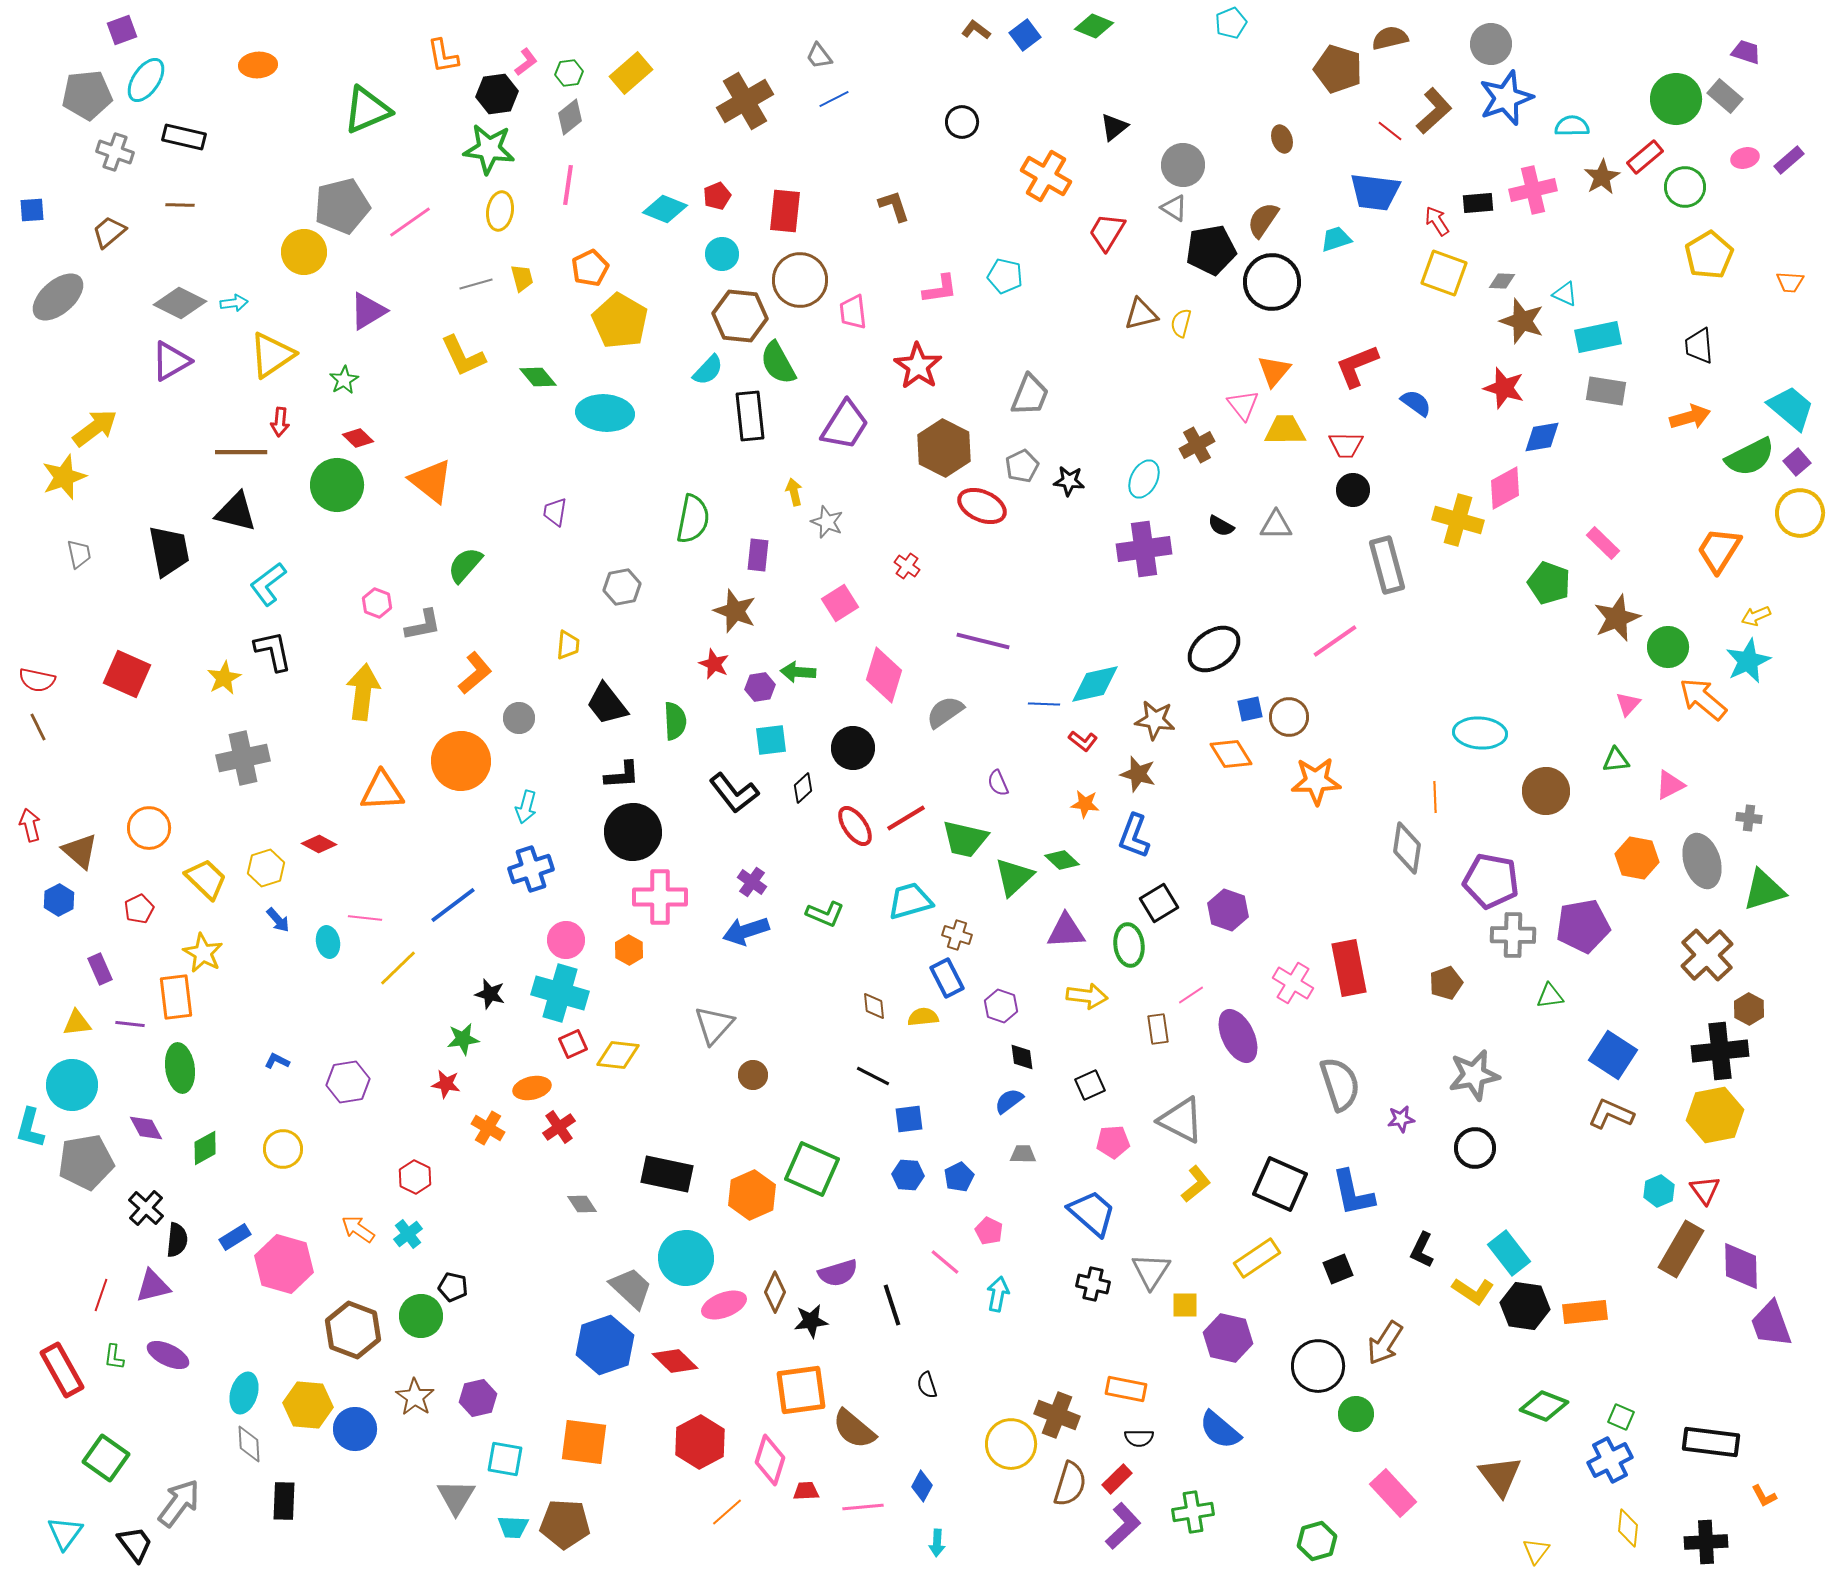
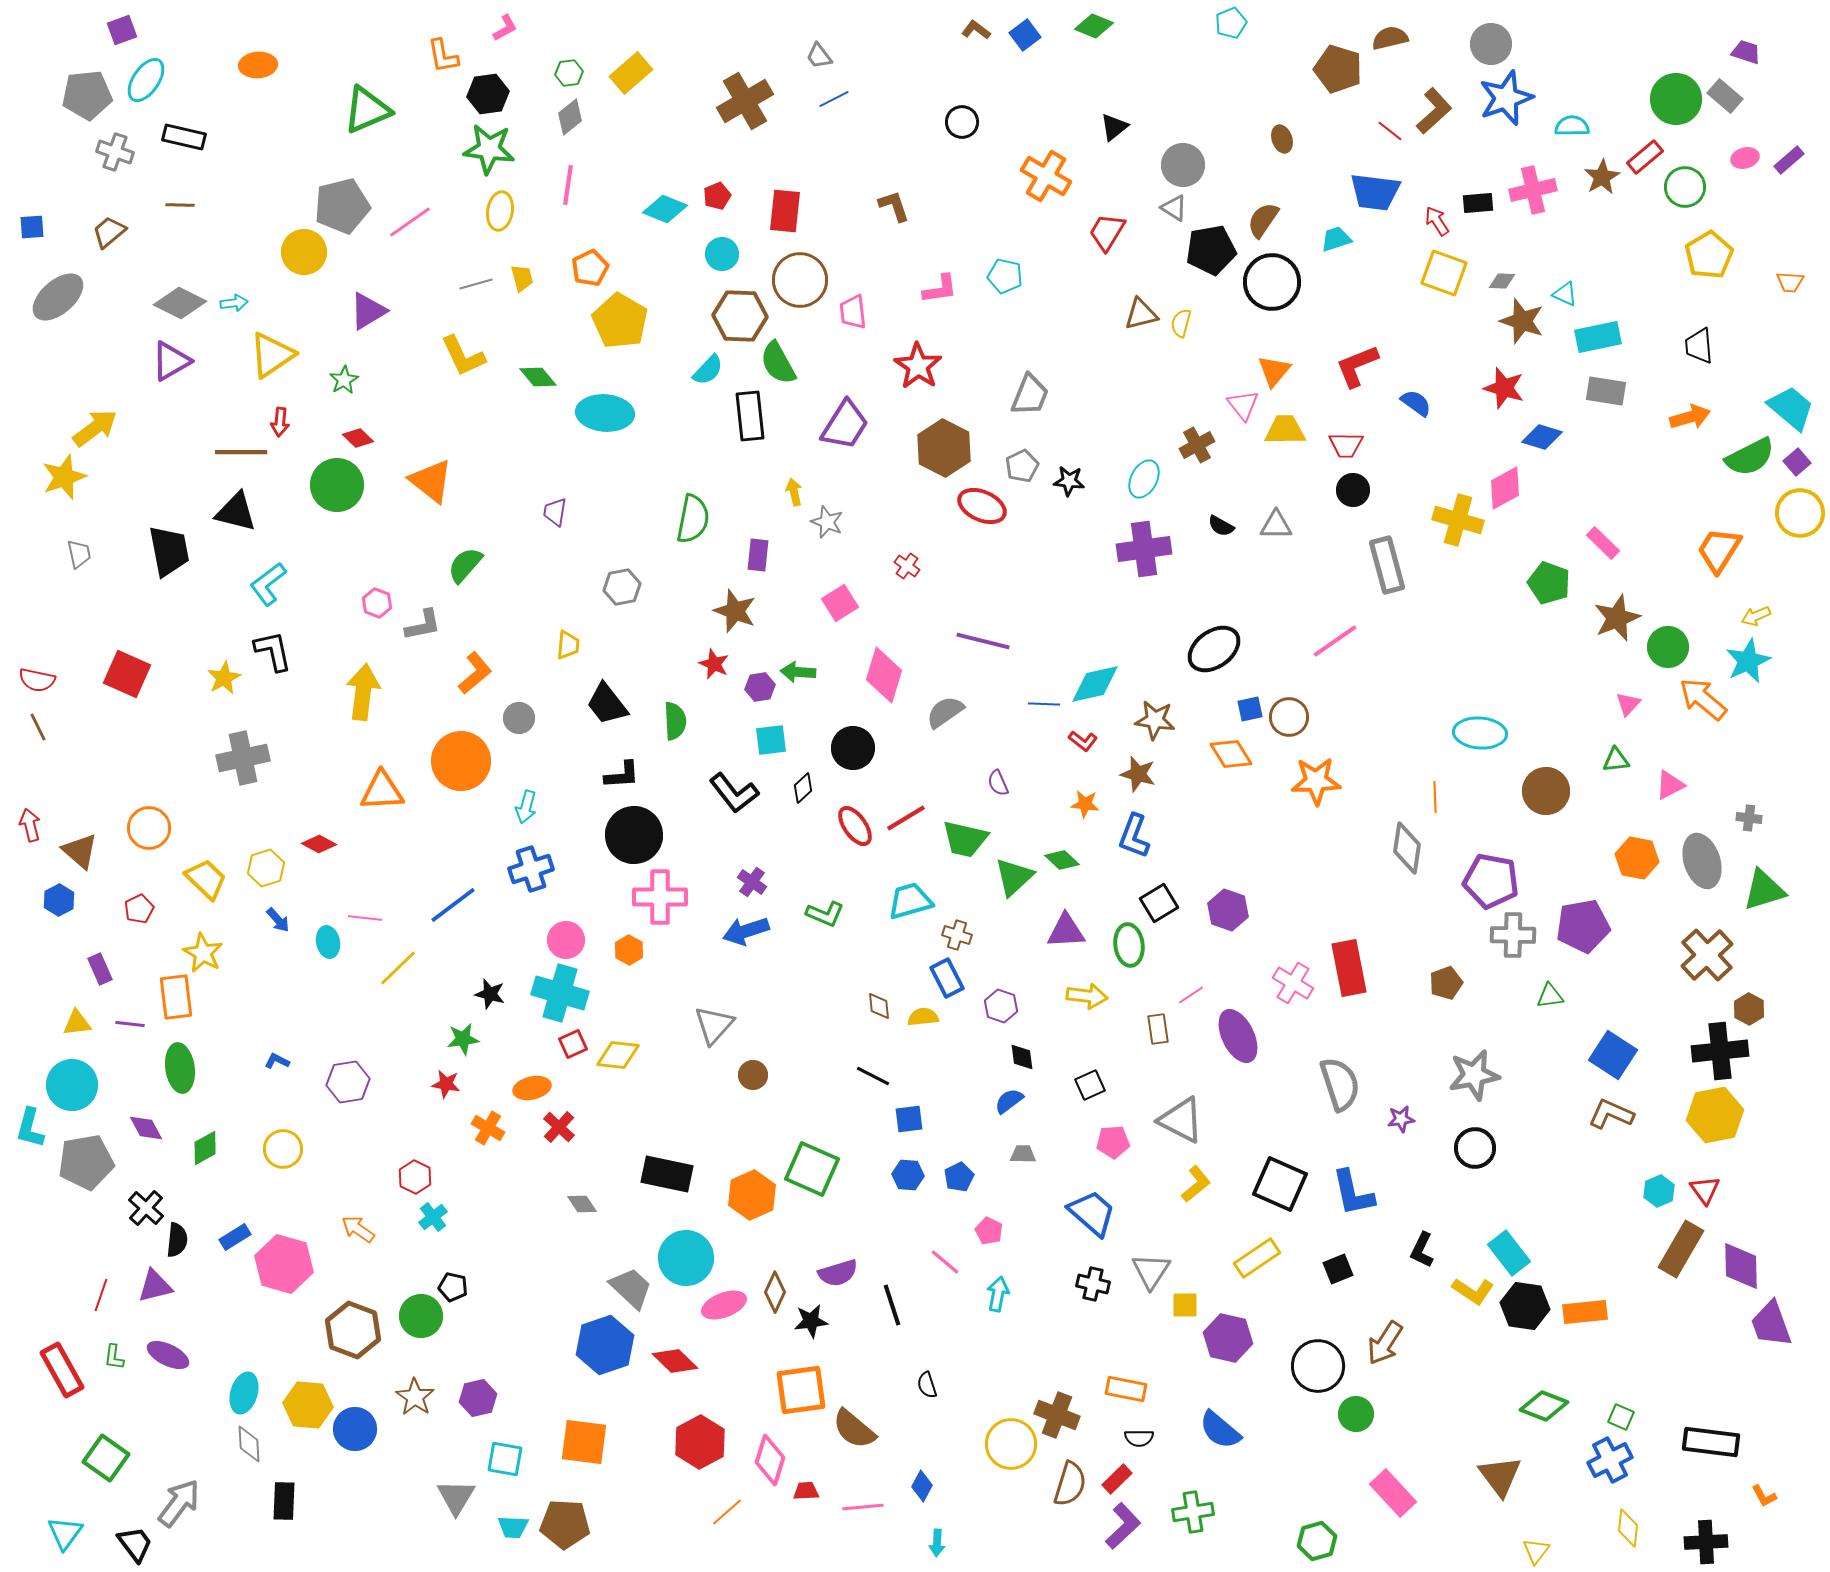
pink L-shape at (526, 62): moved 21 px left, 34 px up; rotated 8 degrees clockwise
black hexagon at (497, 94): moved 9 px left
blue square at (32, 210): moved 17 px down
brown hexagon at (740, 316): rotated 4 degrees counterclockwise
blue diamond at (1542, 437): rotated 27 degrees clockwise
black circle at (633, 832): moved 1 px right, 3 px down
brown diamond at (874, 1006): moved 5 px right
red cross at (559, 1127): rotated 12 degrees counterclockwise
cyan cross at (408, 1234): moved 25 px right, 17 px up
purple triangle at (153, 1286): moved 2 px right
